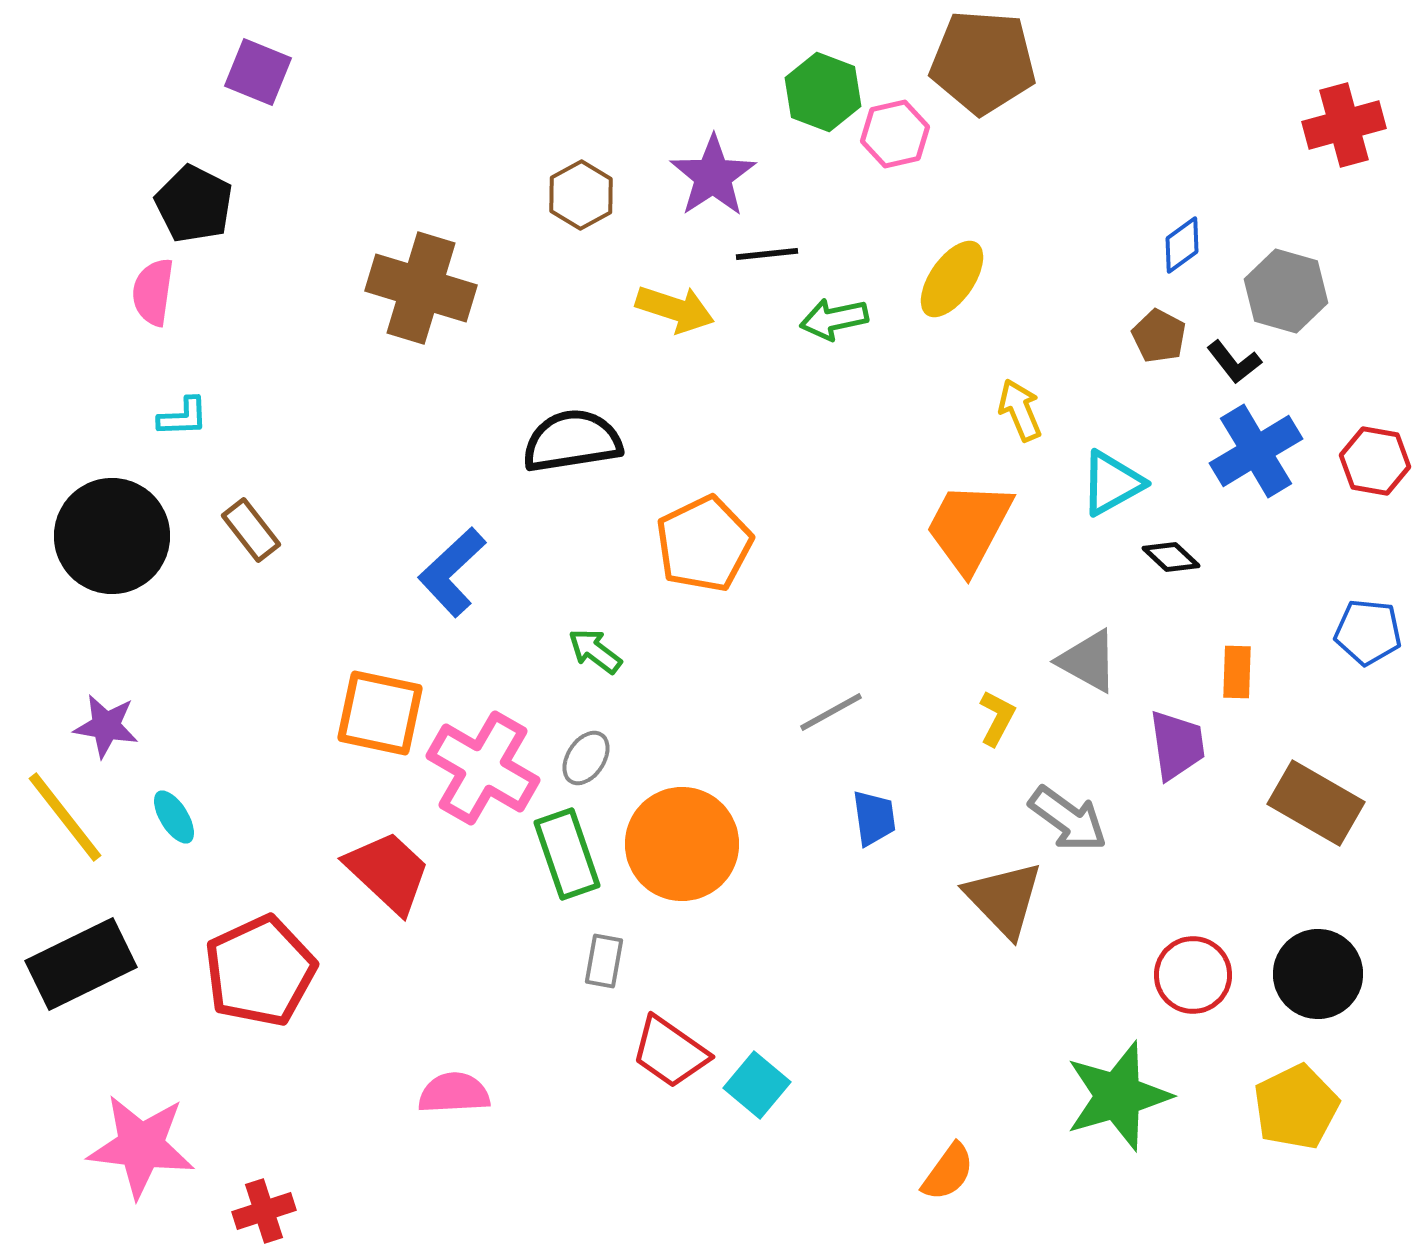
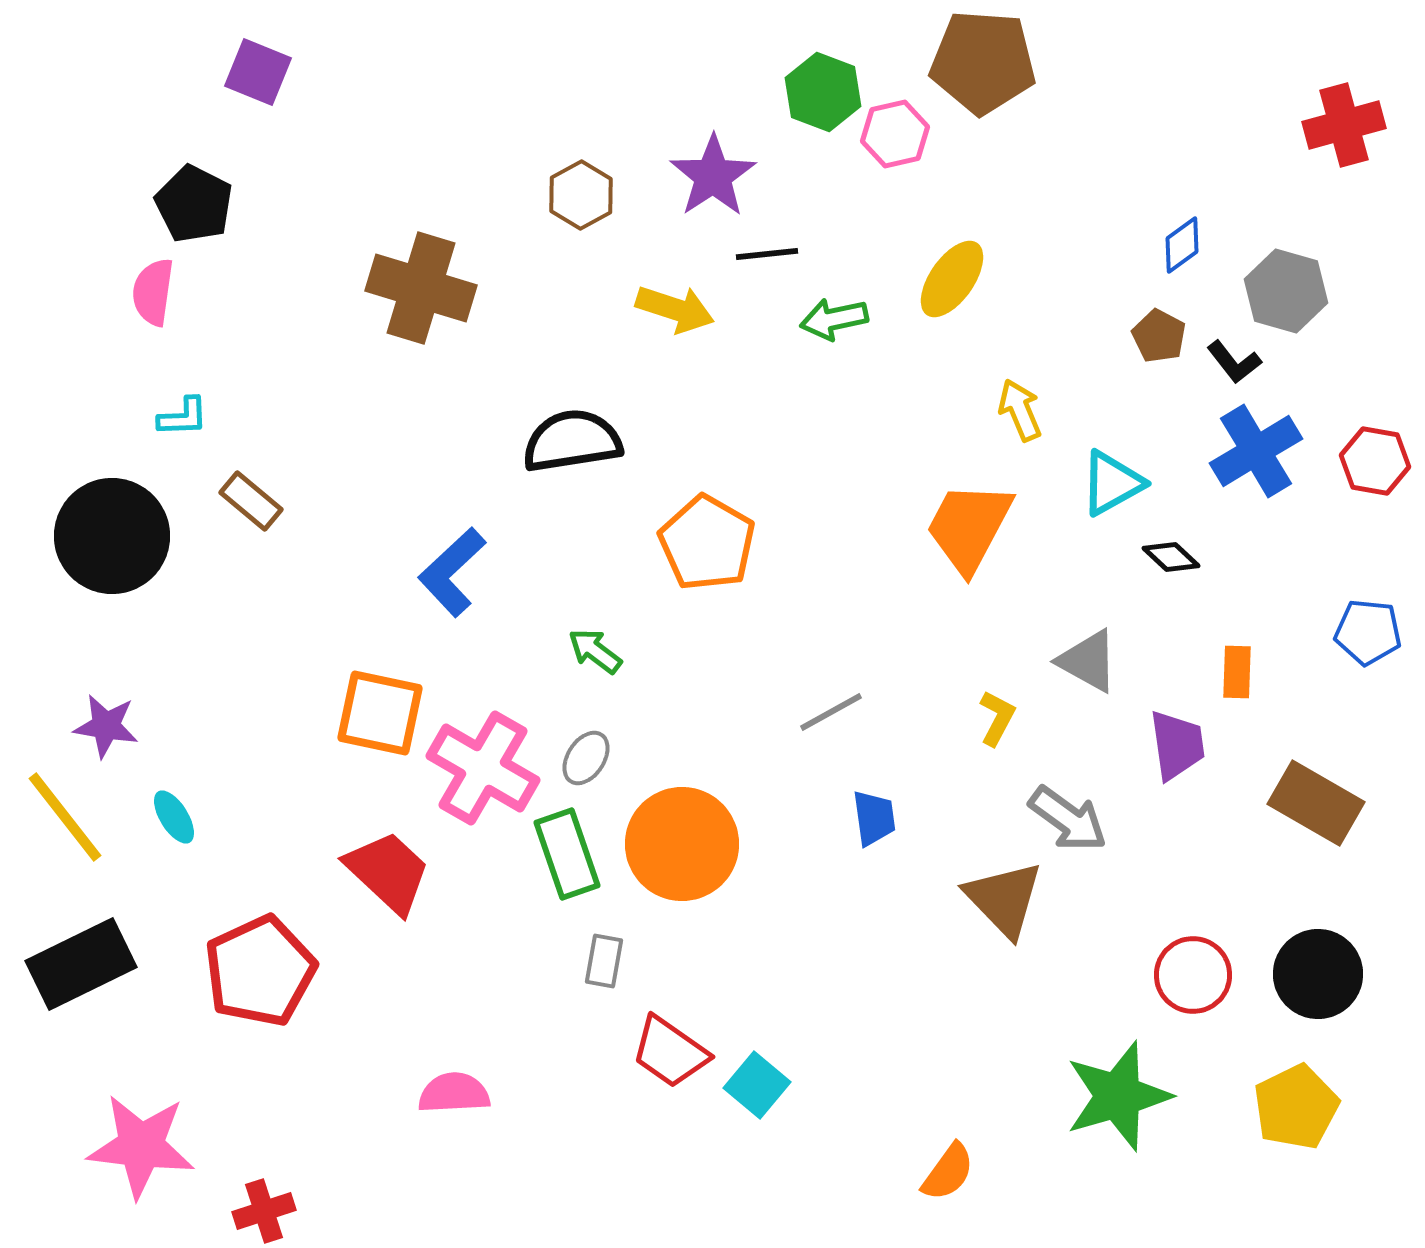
brown rectangle at (251, 530): moved 29 px up; rotated 12 degrees counterclockwise
orange pentagon at (704, 544): moved 3 px right, 1 px up; rotated 16 degrees counterclockwise
